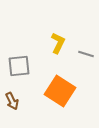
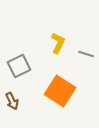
gray square: rotated 20 degrees counterclockwise
